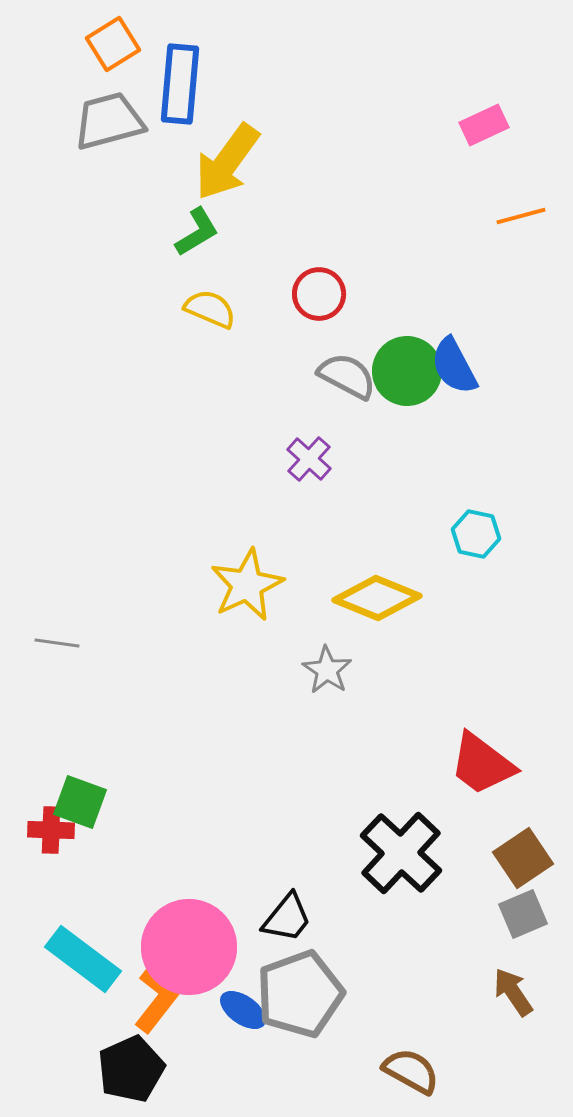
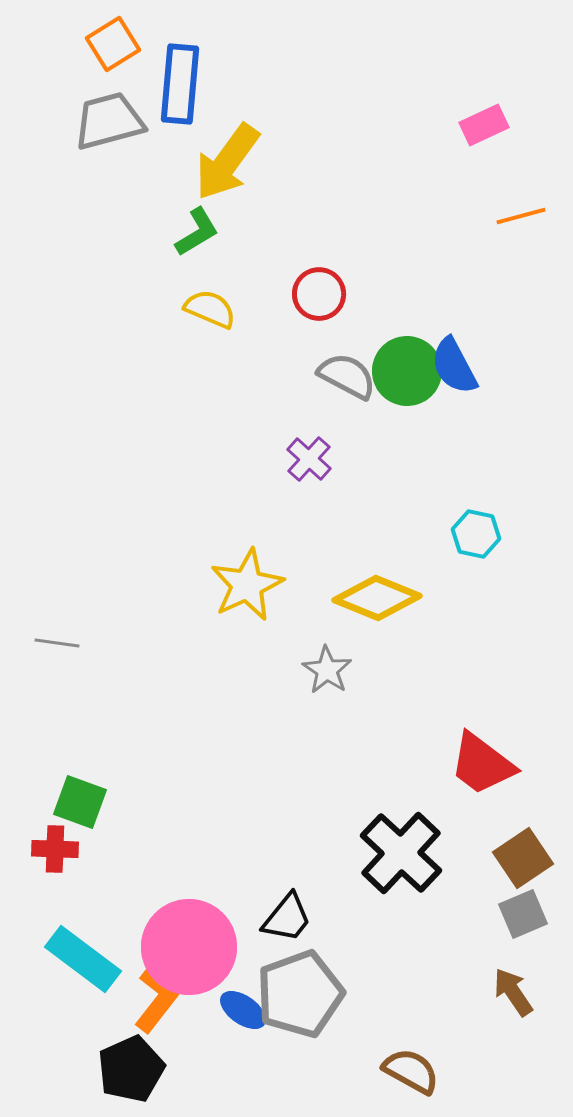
red cross: moved 4 px right, 19 px down
